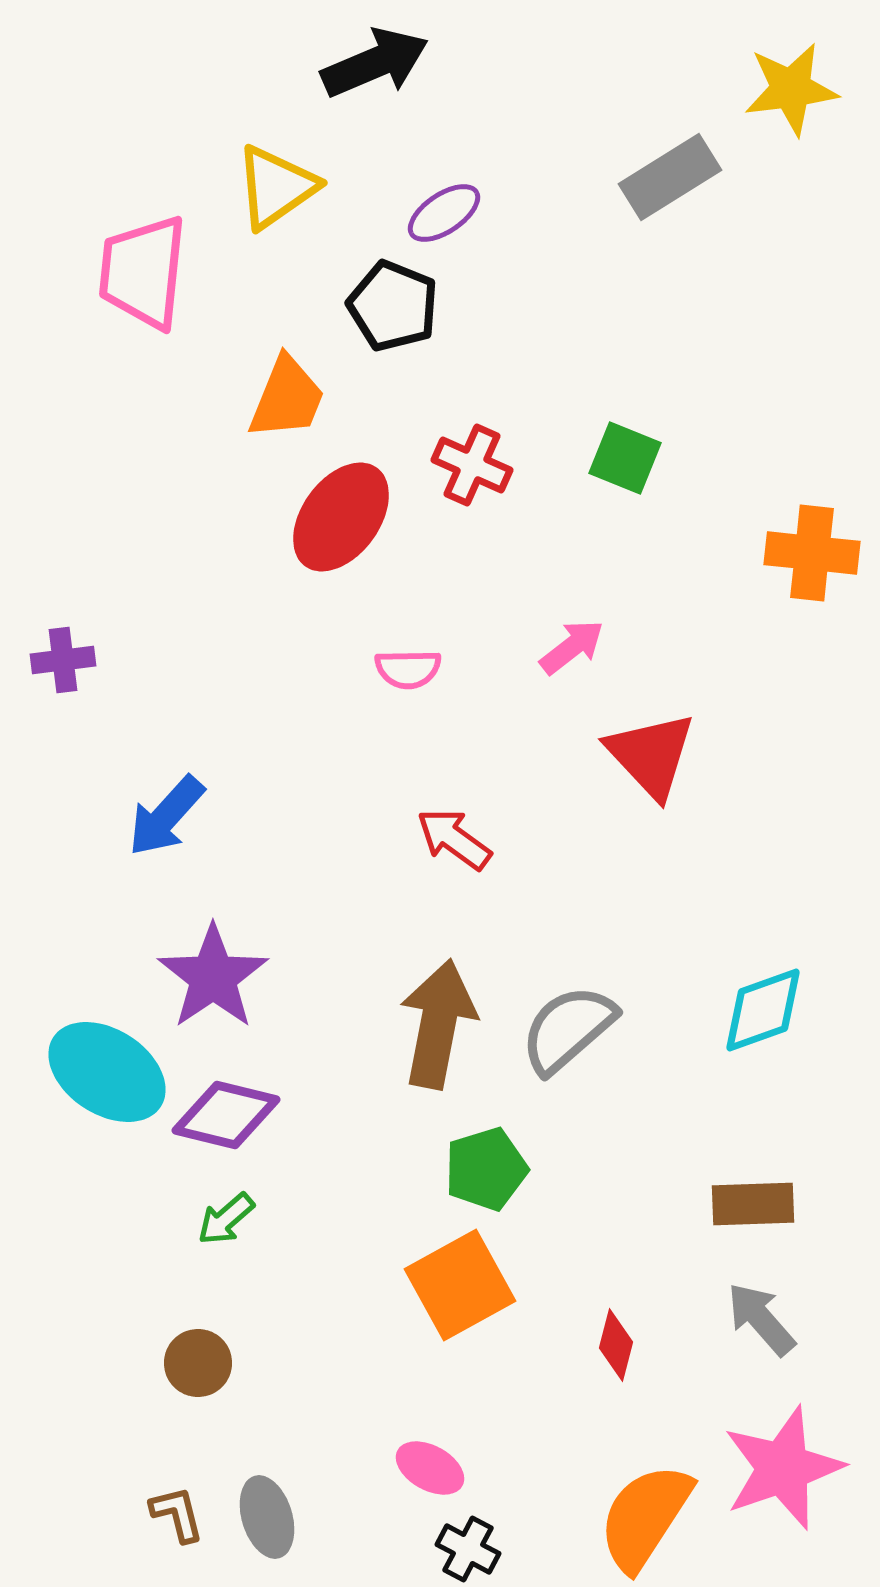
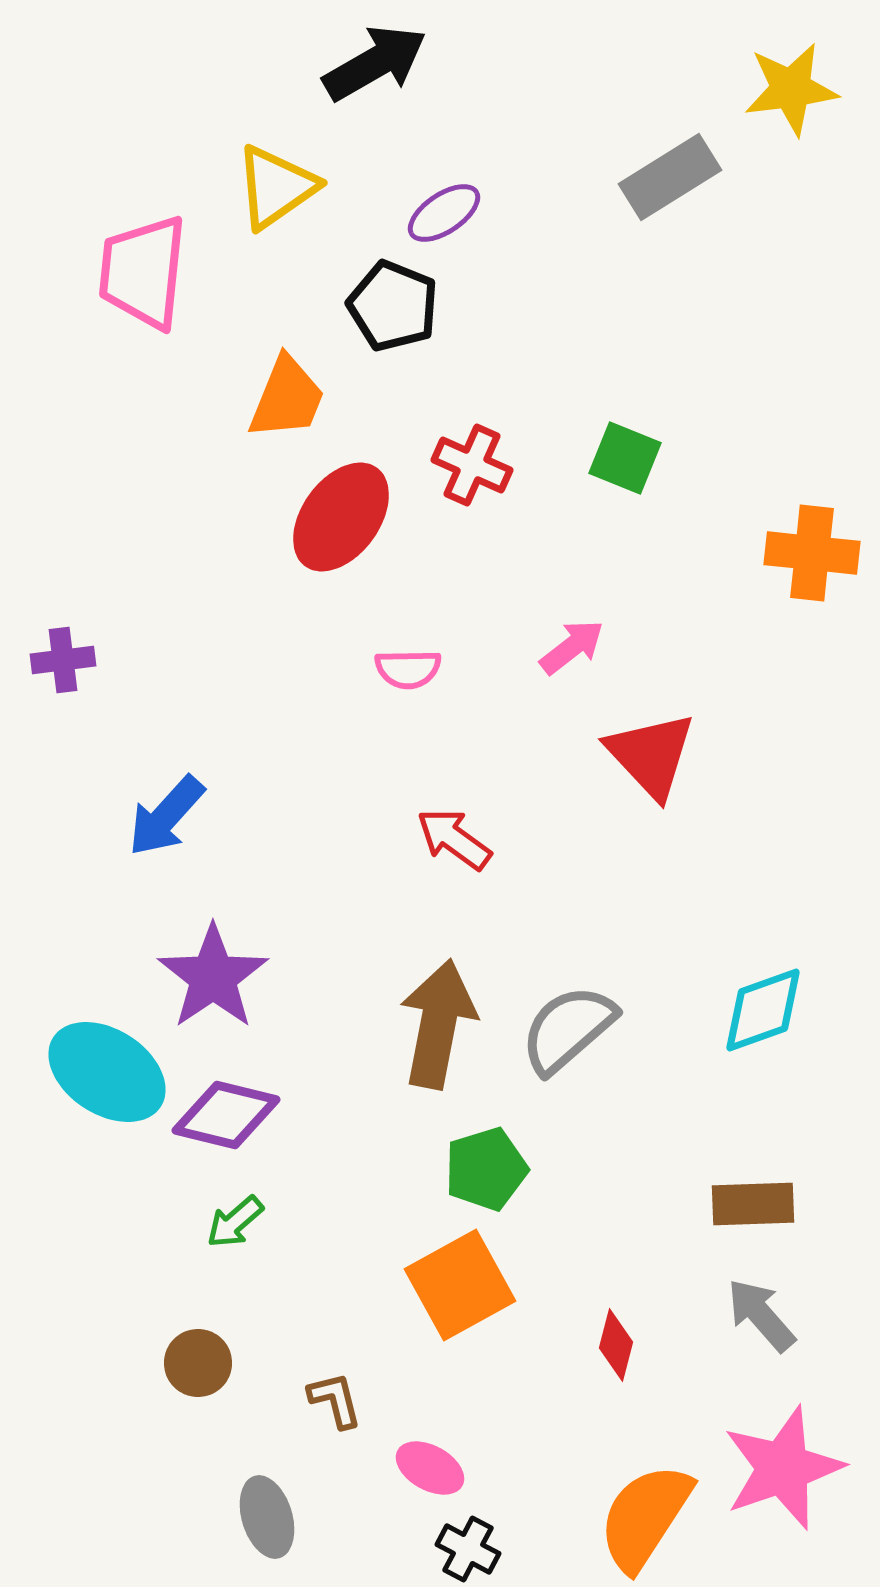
black arrow: rotated 7 degrees counterclockwise
green arrow: moved 9 px right, 3 px down
gray arrow: moved 4 px up
brown L-shape: moved 158 px right, 114 px up
